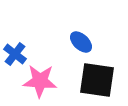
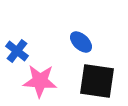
blue cross: moved 2 px right, 3 px up
black square: moved 1 px down
